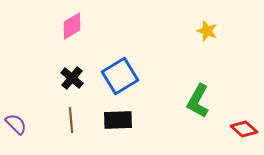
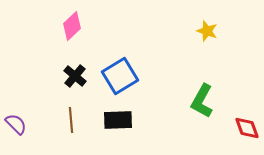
pink diamond: rotated 12 degrees counterclockwise
black cross: moved 3 px right, 2 px up
green L-shape: moved 4 px right
red diamond: moved 3 px right, 1 px up; rotated 28 degrees clockwise
